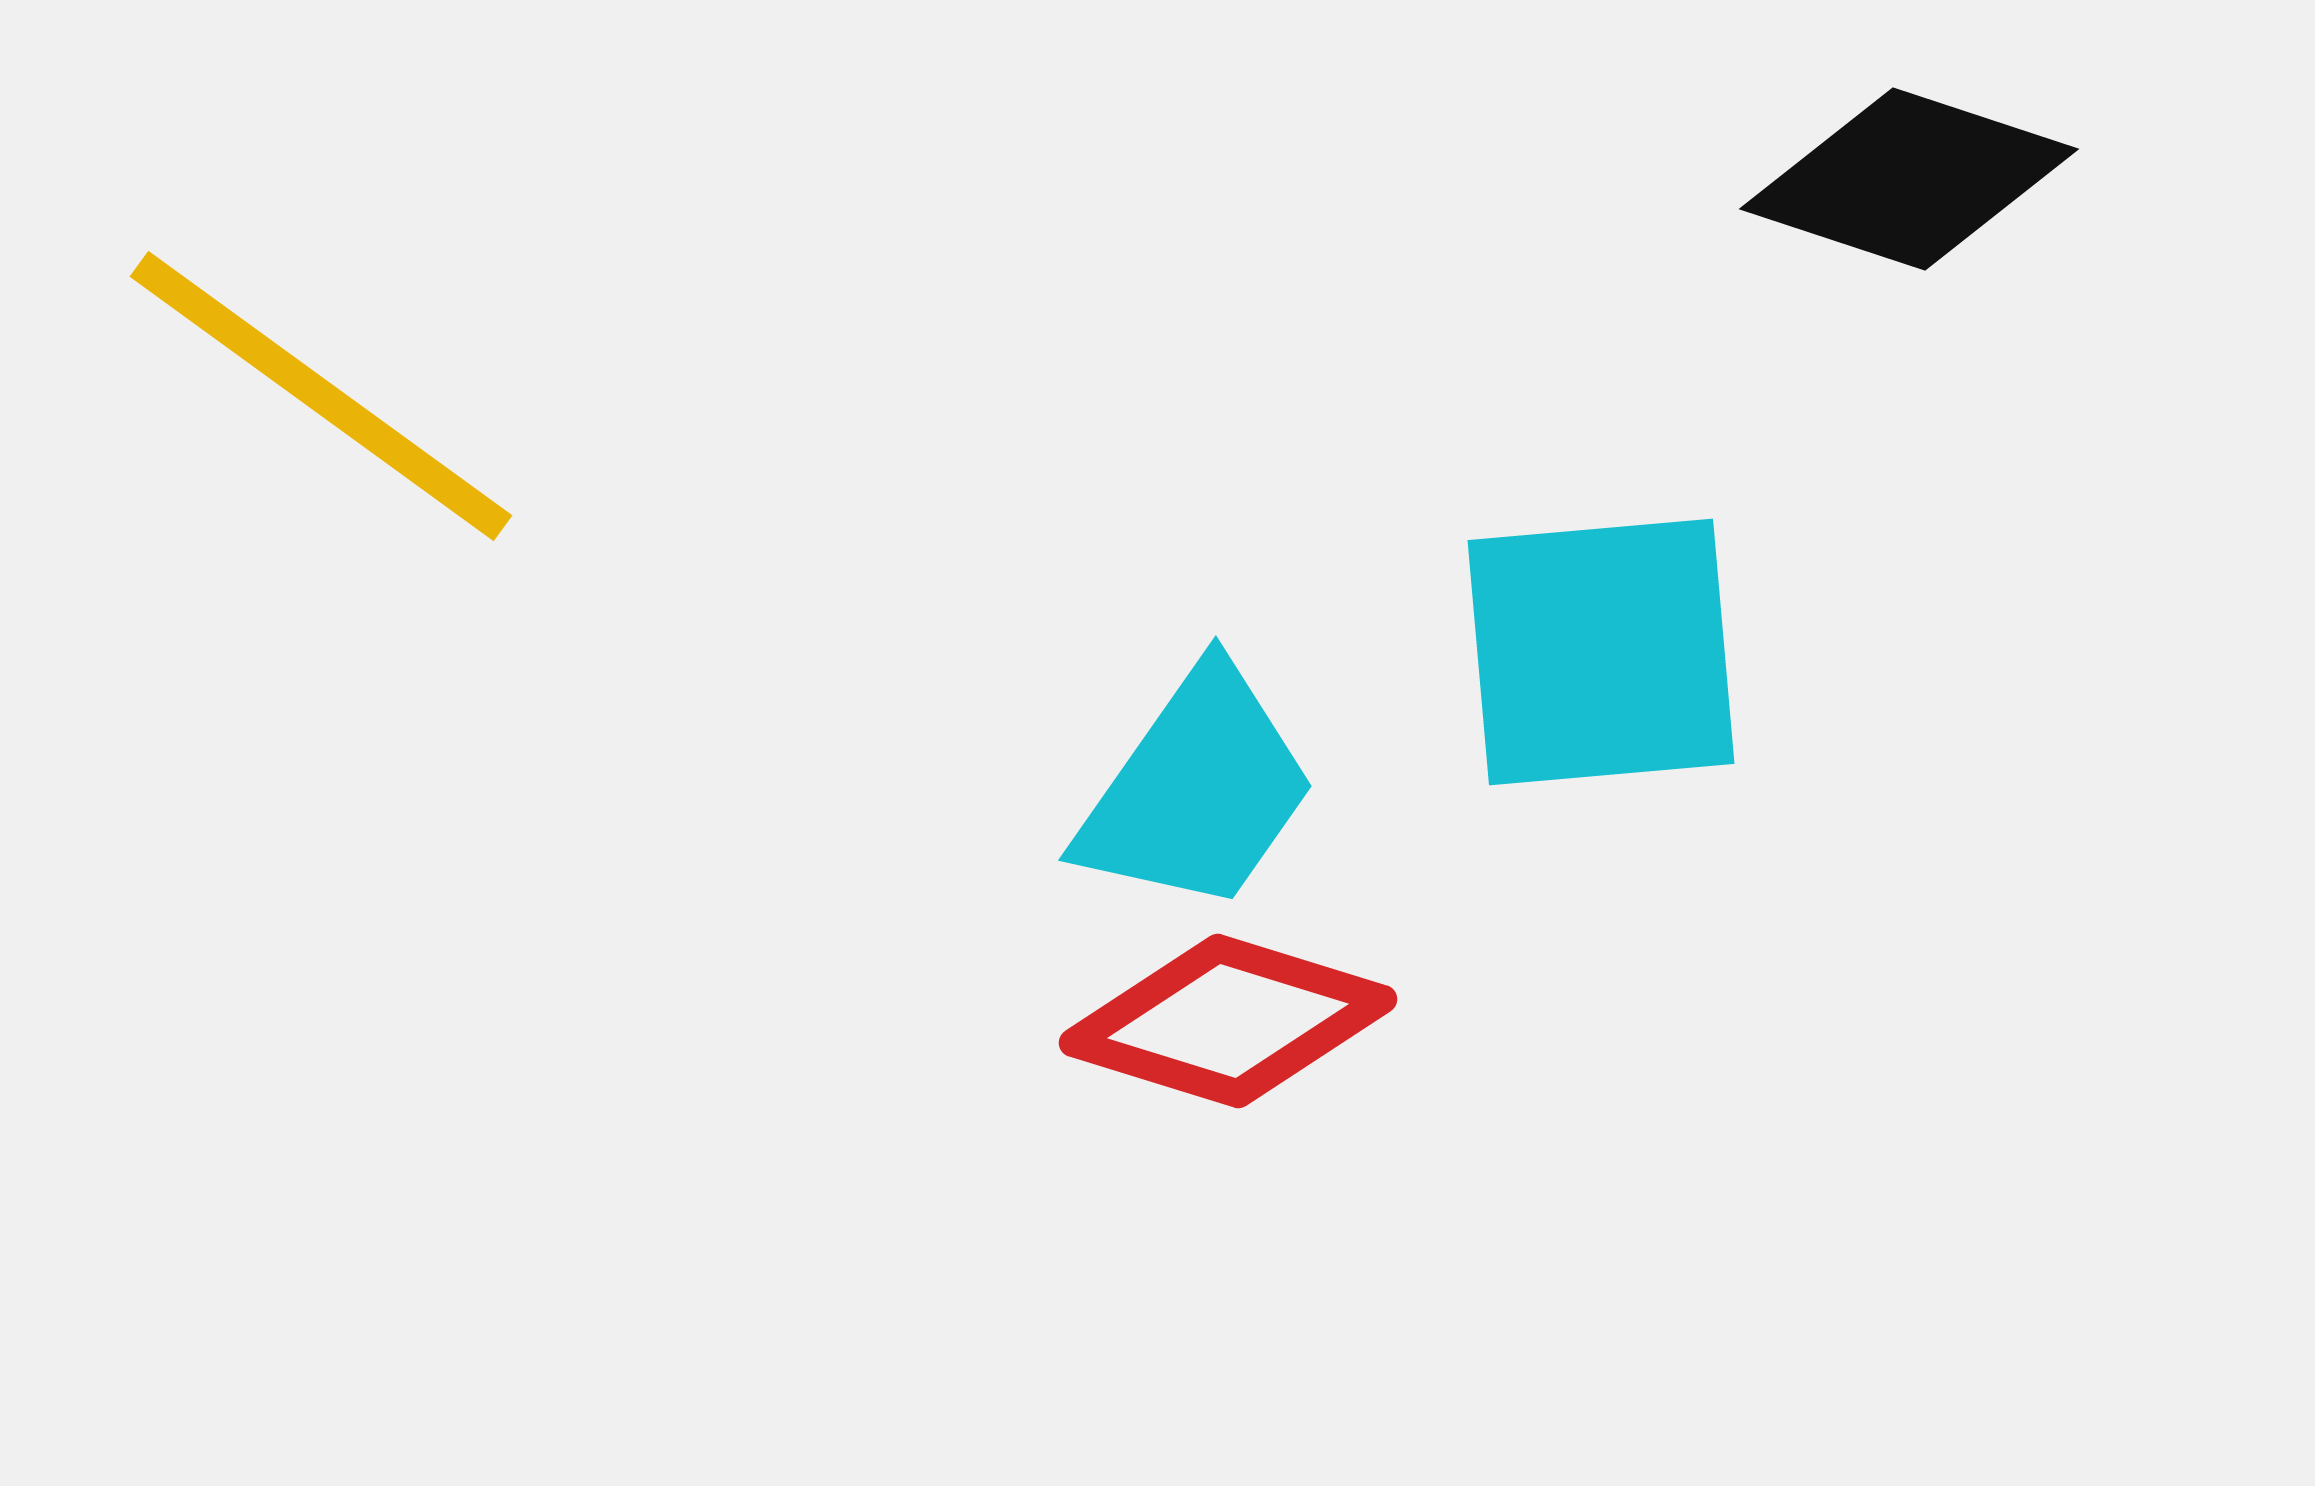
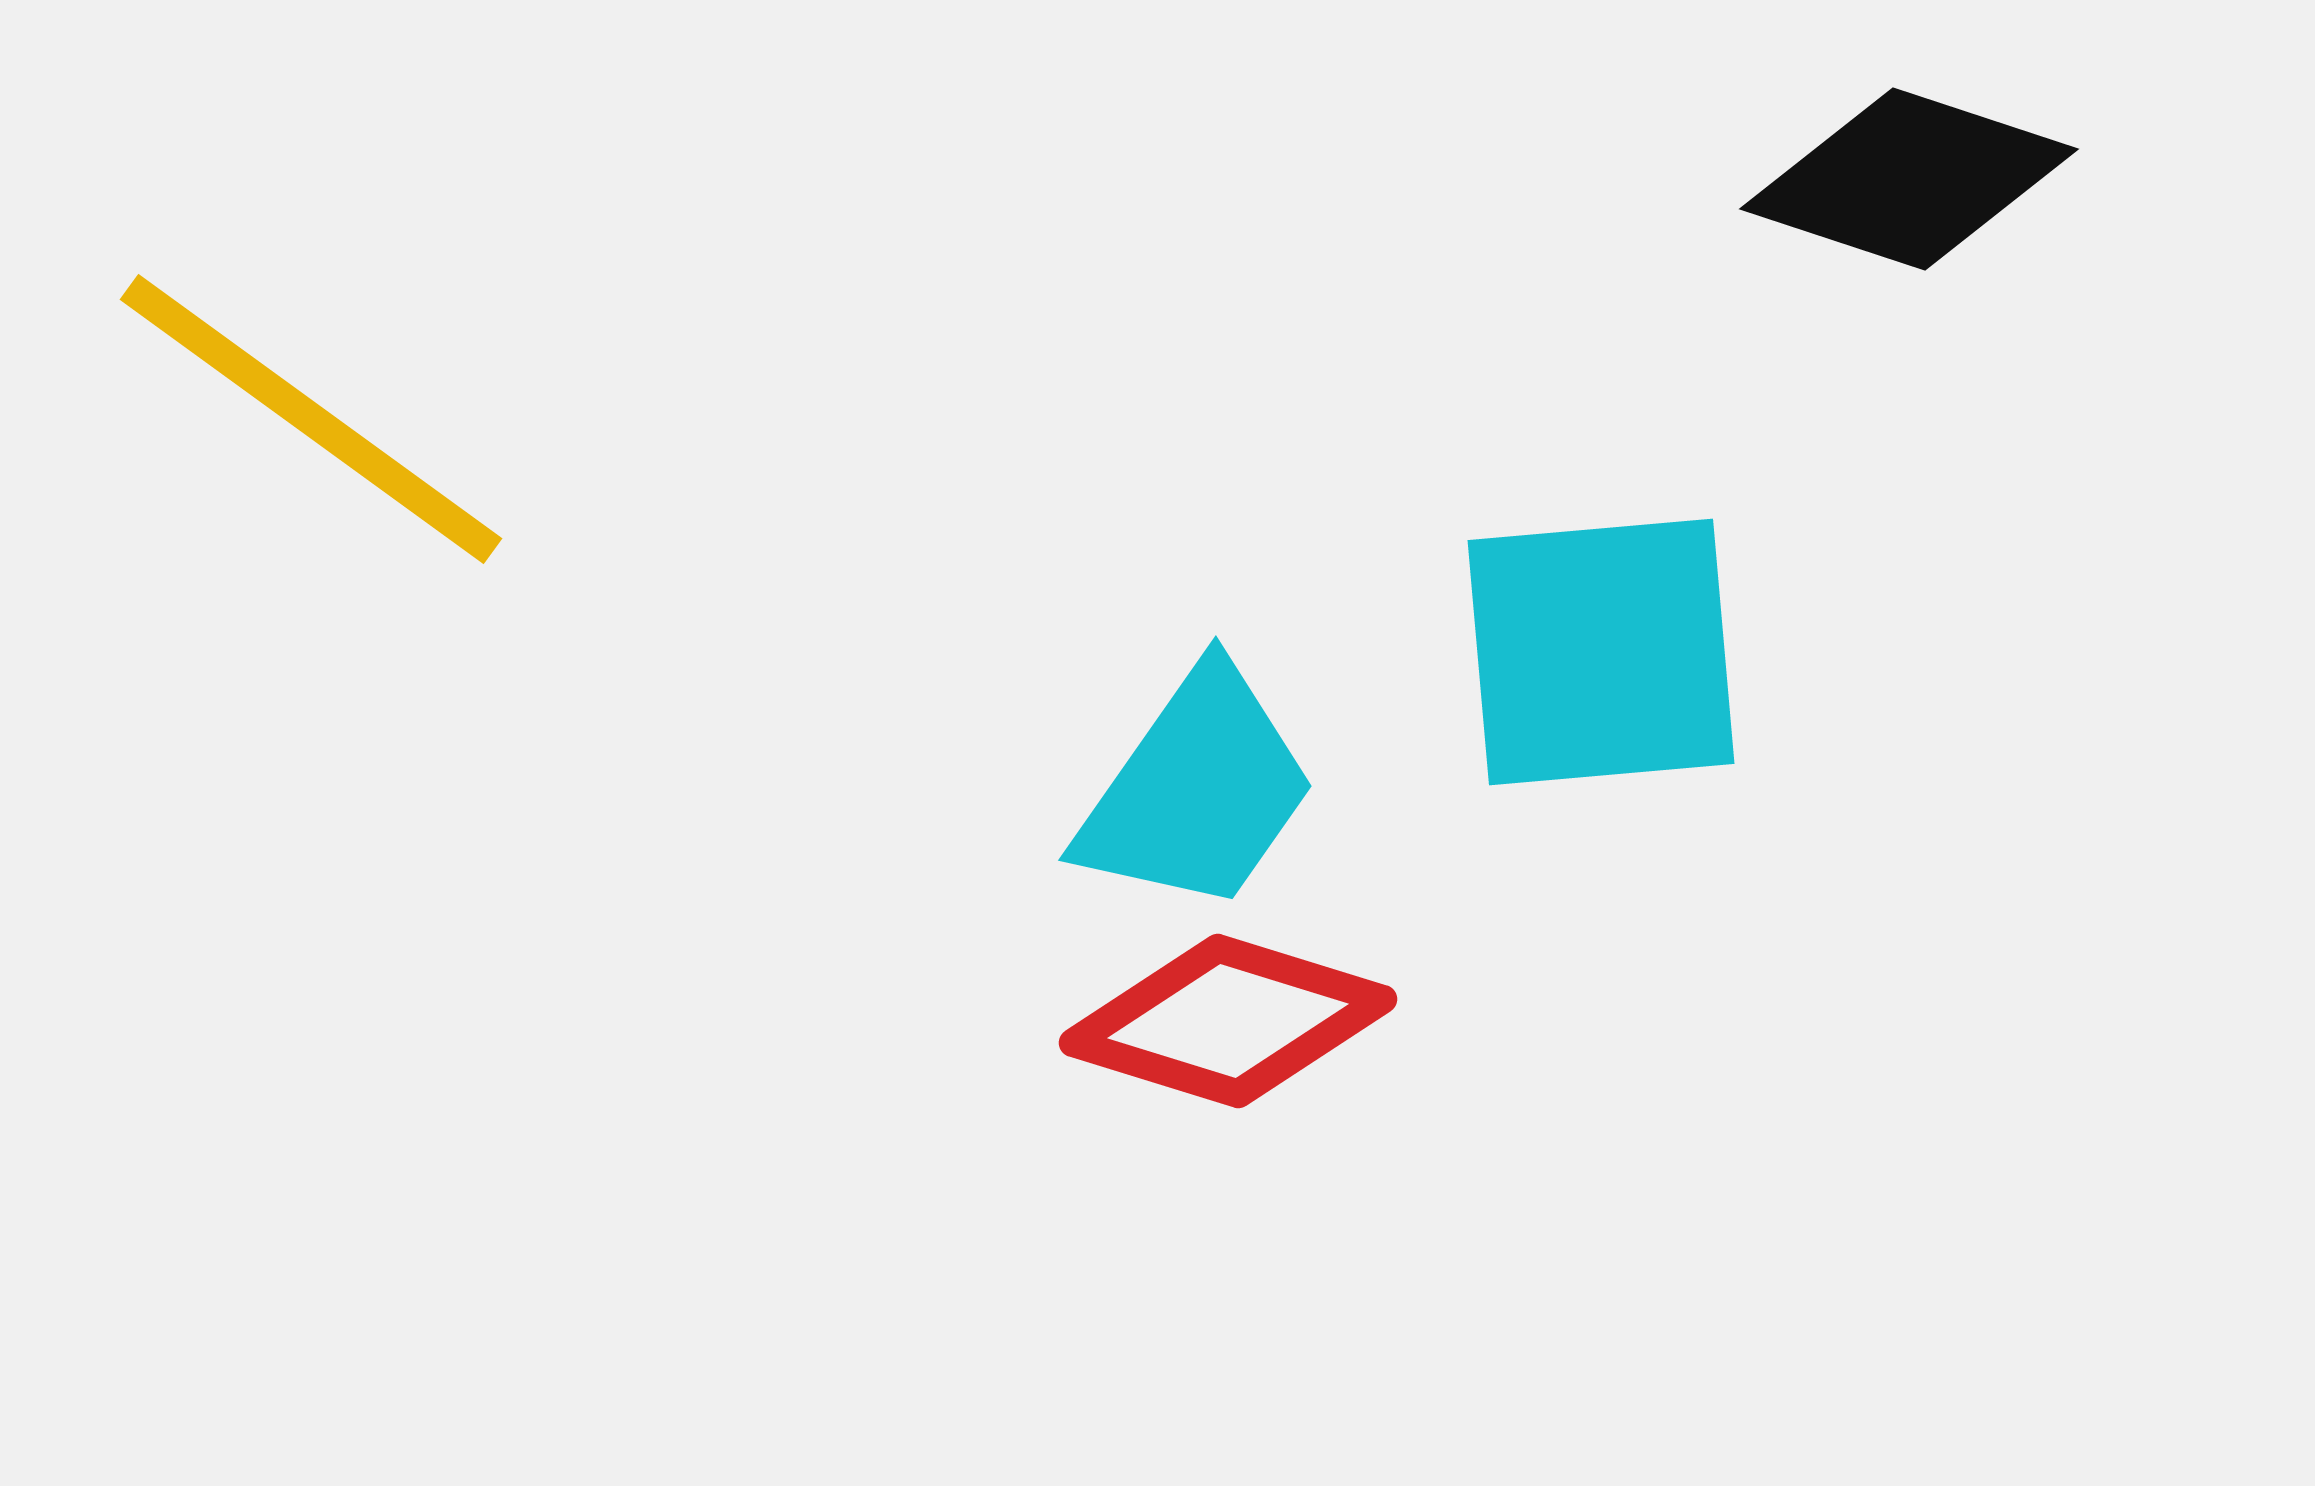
yellow line: moved 10 px left, 23 px down
